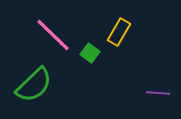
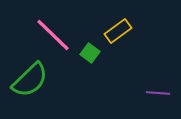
yellow rectangle: moved 1 px left, 1 px up; rotated 24 degrees clockwise
green semicircle: moved 4 px left, 5 px up
